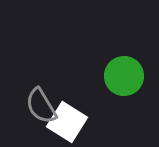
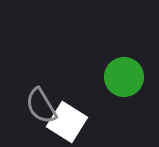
green circle: moved 1 px down
